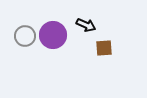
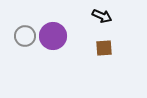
black arrow: moved 16 px right, 9 px up
purple circle: moved 1 px down
